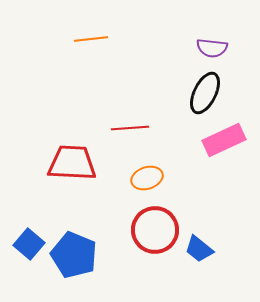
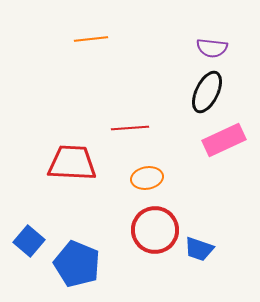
black ellipse: moved 2 px right, 1 px up
orange ellipse: rotated 8 degrees clockwise
blue square: moved 3 px up
blue trapezoid: rotated 20 degrees counterclockwise
blue pentagon: moved 3 px right, 9 px down
